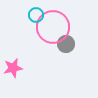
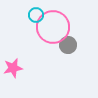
gray circle: moved 2 px right, 1 px down
